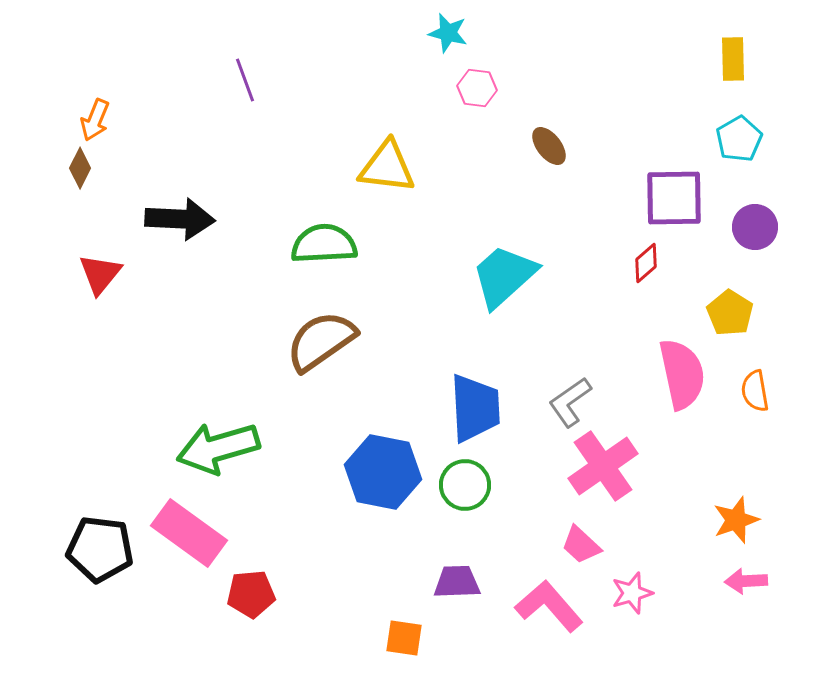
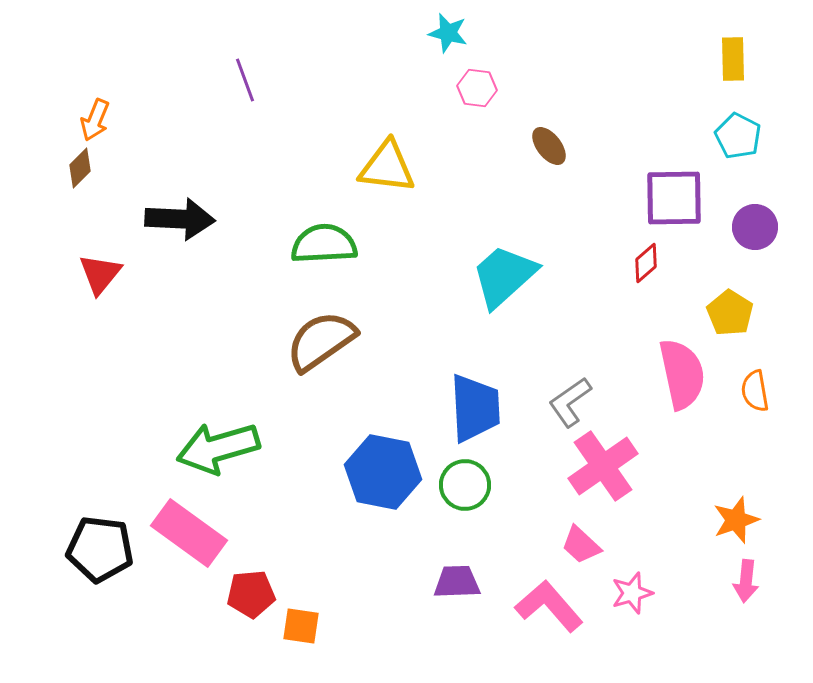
cyan pentagon: moved 1 px left, 3 px up; rotated 15 degrees counterclockwise
brown diamond: rotated 18 degrees clockwise
pink arrow: rotated 81 degrees counterclockwise
orange square: moved 103 px left, 12 px up
